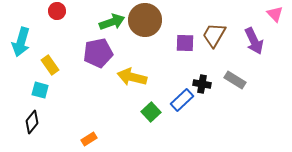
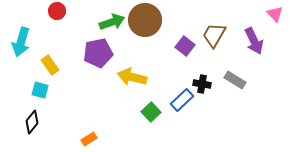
purple square: moved 3 px down; rotated 36 degrees clockwise
